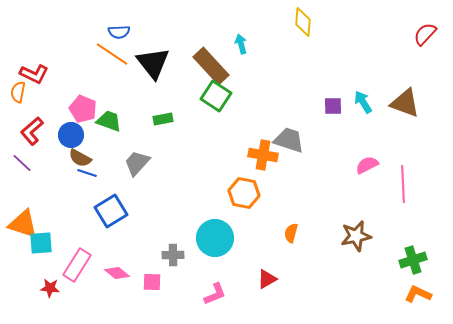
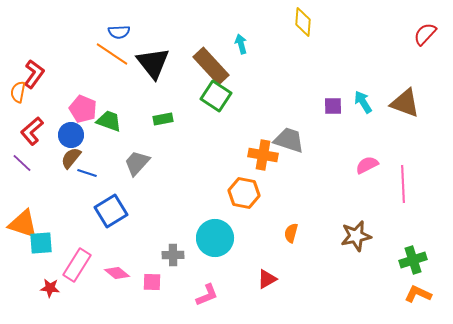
red L-shape at (34, 74): rotated 80 degrees counterclockwise
brown semicircle at (80, 158): moved 9 px left; rotated 100 degrees clockwise
pink L-shape at (215, 294): moved 8 px left, 1 px down
